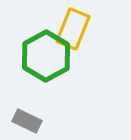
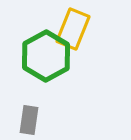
gray rectangle: moved 2 px right, 1 px up; rotated 72 degrees clockwise
